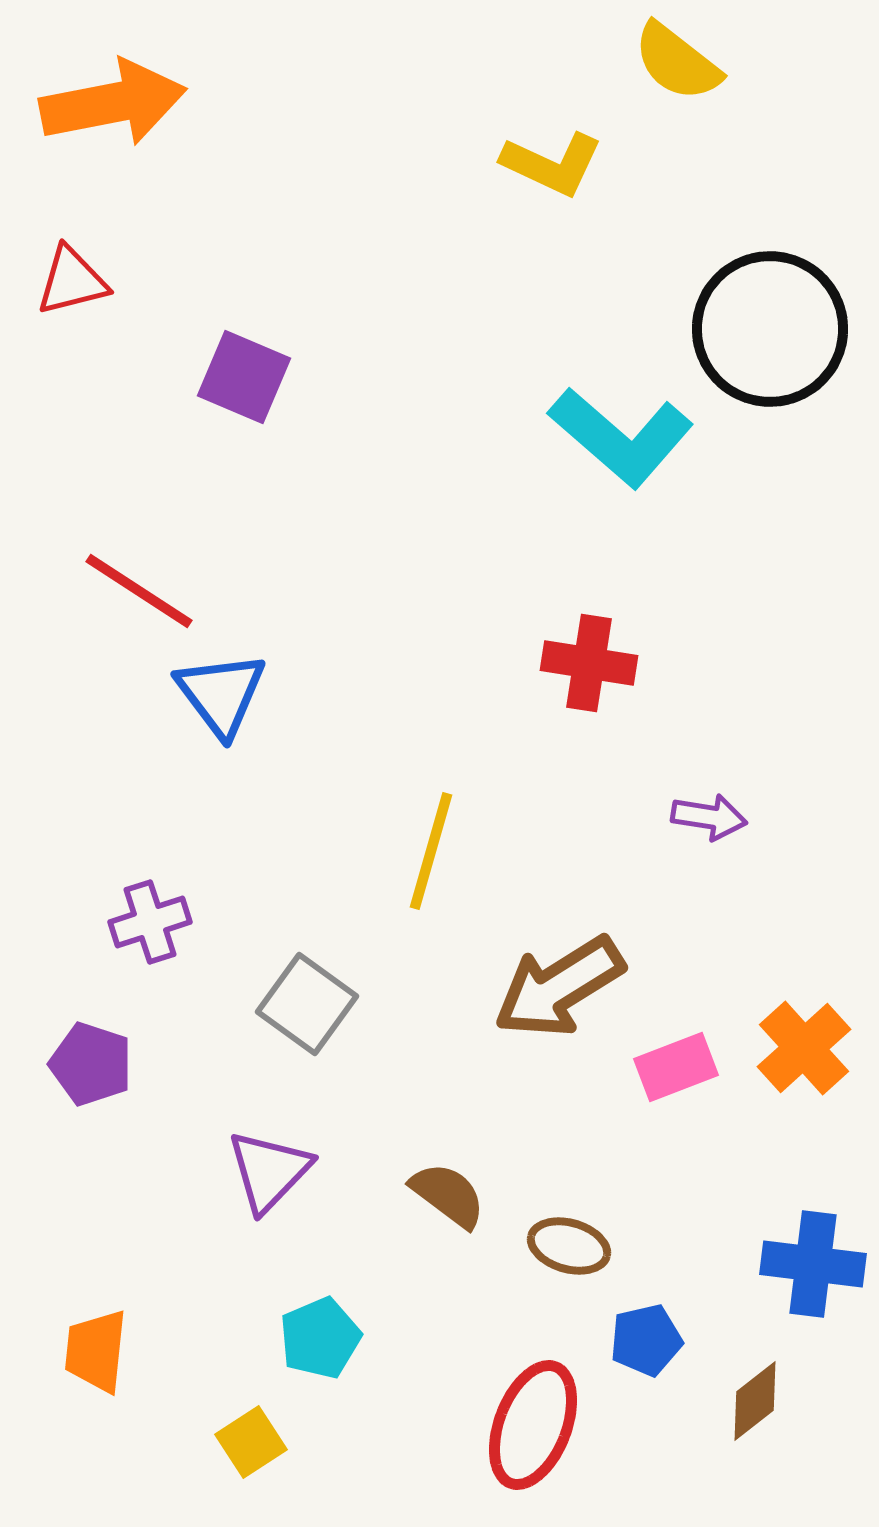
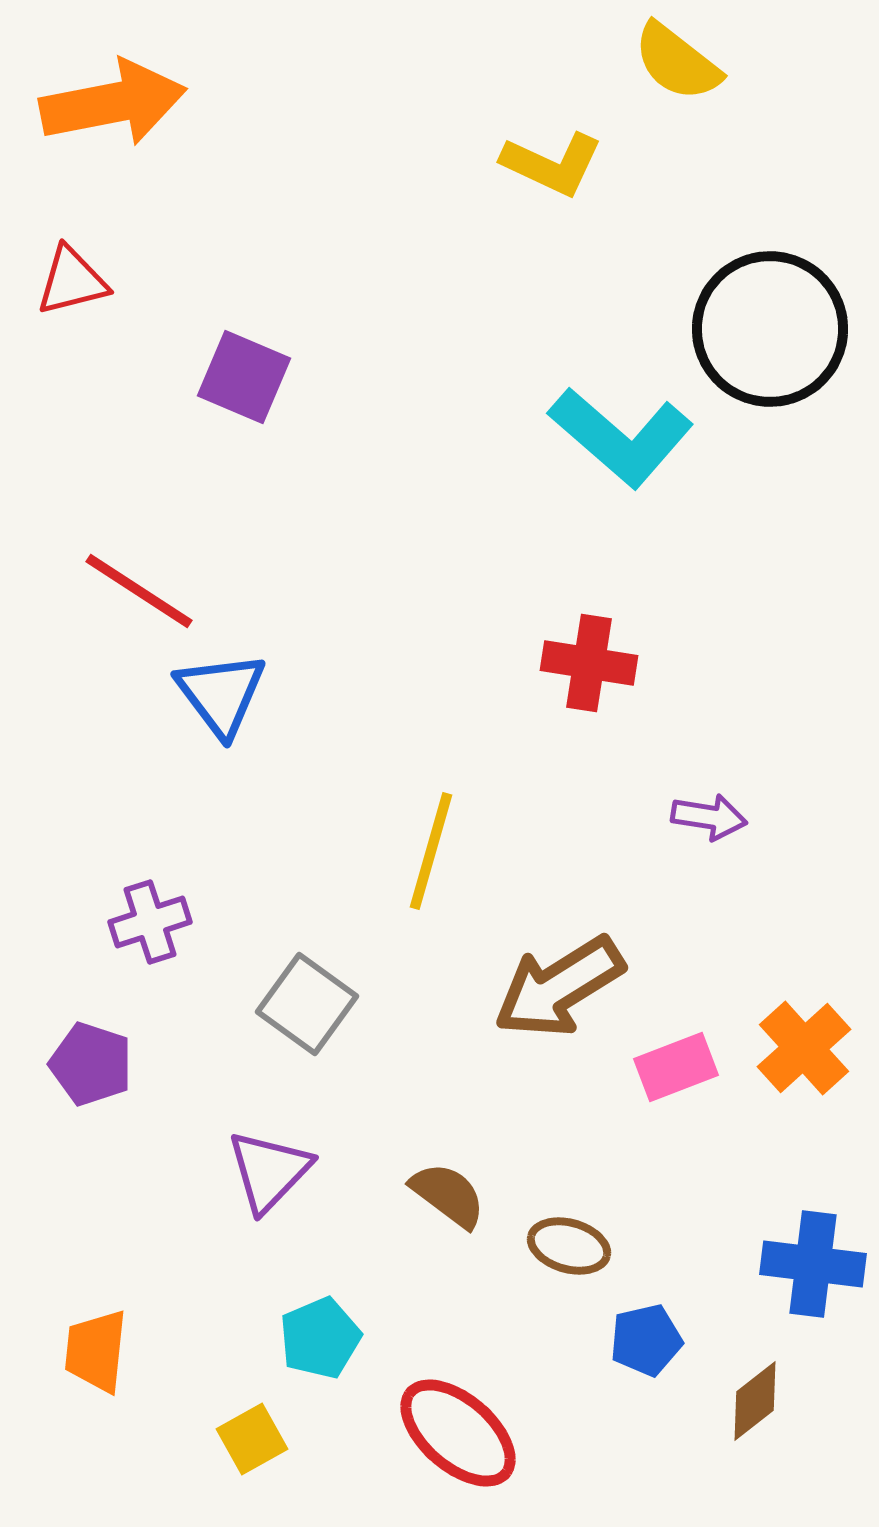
red ellipse: moved 75 px left, 8 px down; rotated 70 degrees counterclockwise
yellow square: moved 1 px right, 3 px up; rotated 4 degrees clockwise
